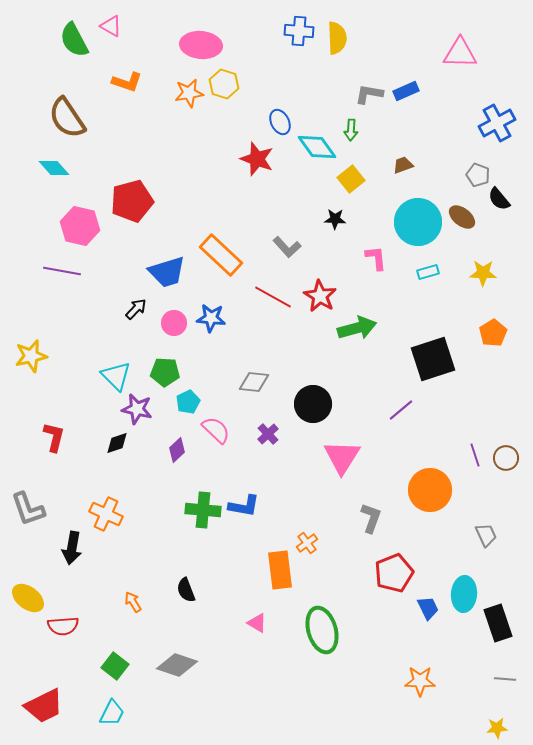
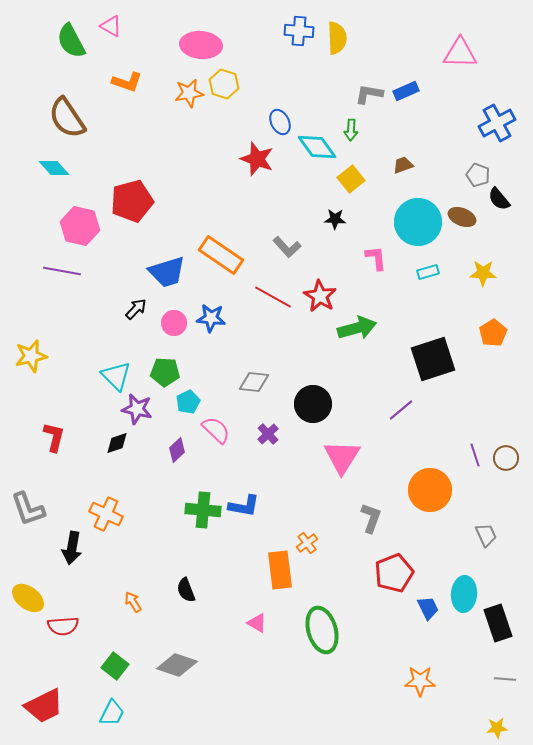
green semicircle at (74, 40): moved 3 px left, 1 px down
brown ellipse at (462, 217): rotated 16 degrees counterclockwise
orange rectangle at (221, 255): rotated 9 degrees counterclockwise
